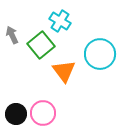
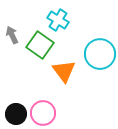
cyan cross: moved 2 px left, 1 px up
green square: moved 1 px left; rotated 16 degrees counterclockwise
